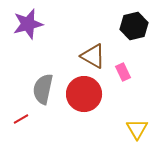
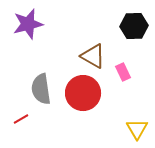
black hexagon: rotated 12 degrees clockwise
gray semicircle: moved 2 px left; rotated 20 degrees counterclockwise
red circle: moved 1 px left, 1 px up
